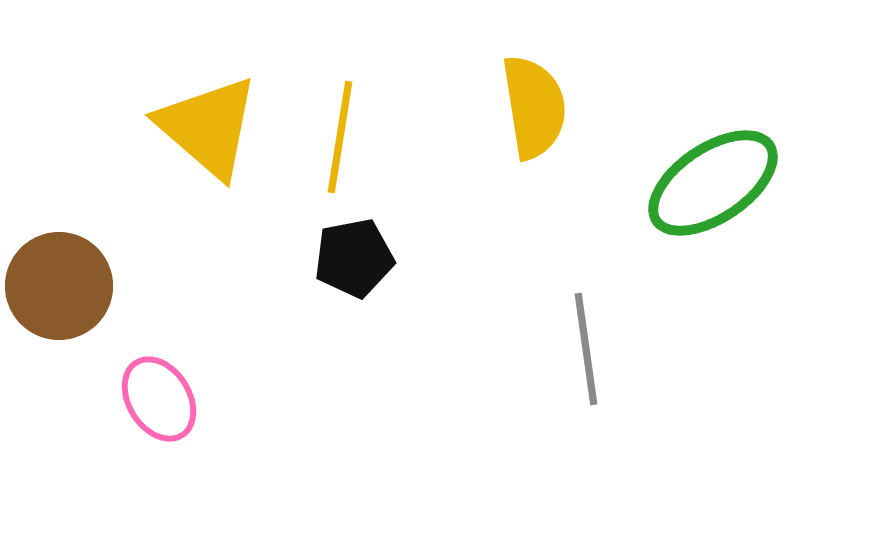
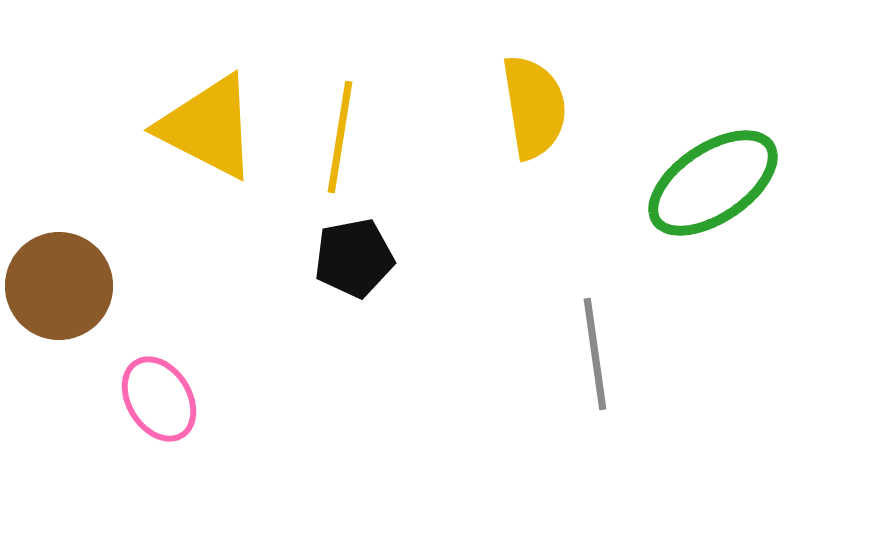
yellow triangle: rotated 14 degrees counterclockwise
gray line: moved 9 px right, 5 px down
